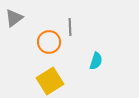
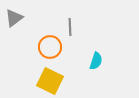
orange circle: moved 1 px right, 5 px down
yellow square: rotated 32 degrees counterclockwise
